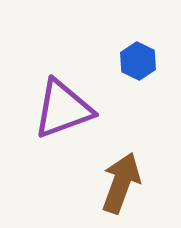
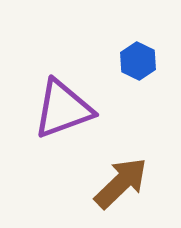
brown arrow: rotated 26 degrees clockwise
